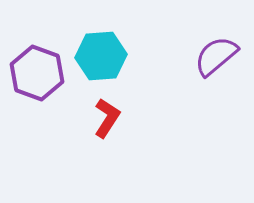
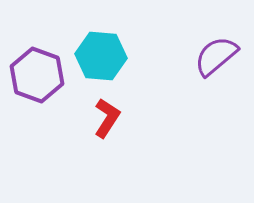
cyan hexagon: rotated 9 degrees clockwise
purple hexagon: moved 2 px down
